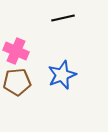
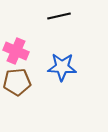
black line: moved 4 px left, 2 px up
blue star: moved 8 px up; rotated 24 degrees clockwise
